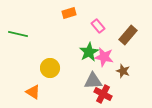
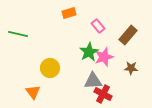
pink star: rotated 30 degrees counterclockwise
brown star: moved 8 px right, 3 px up; rotated 16 degrees counterclockwise
orange triangle: rotated 21 degrees clockwise
